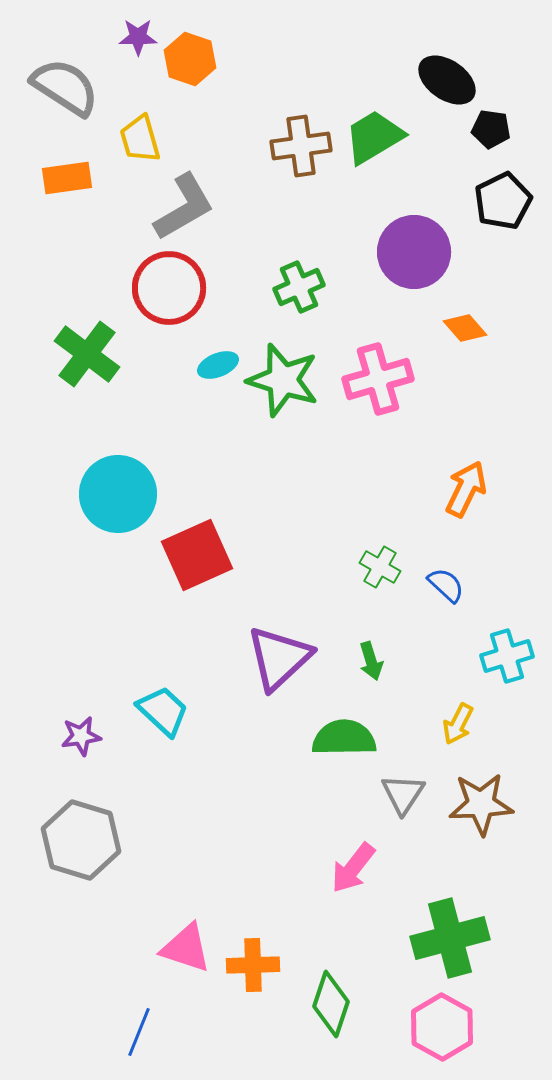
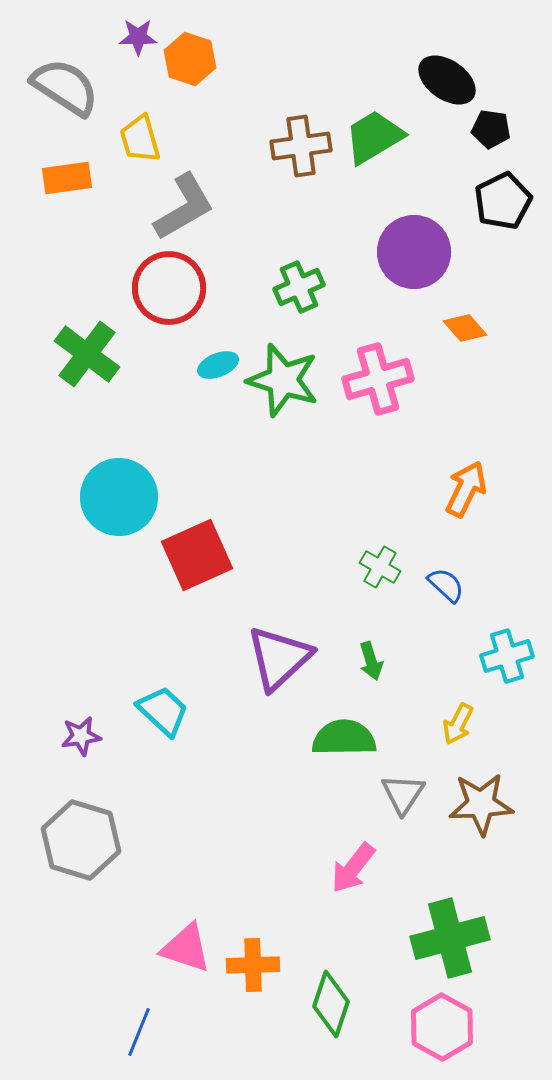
cyan circle at (118, 494): moved 1 px right, 3 px down
